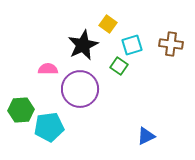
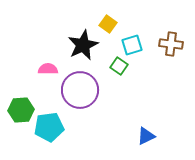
purple circle: moved 1 px down
